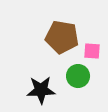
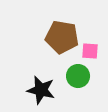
pink square: moved 2 px left
black star: rotated 16 degrees clockwise
